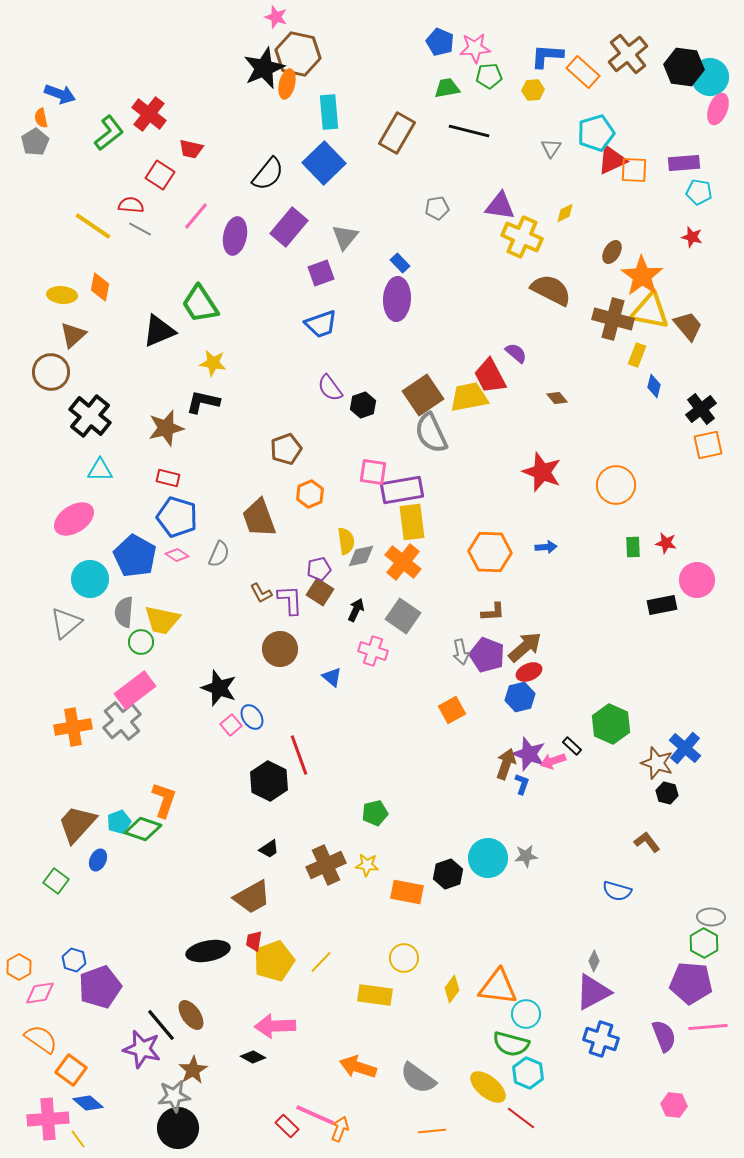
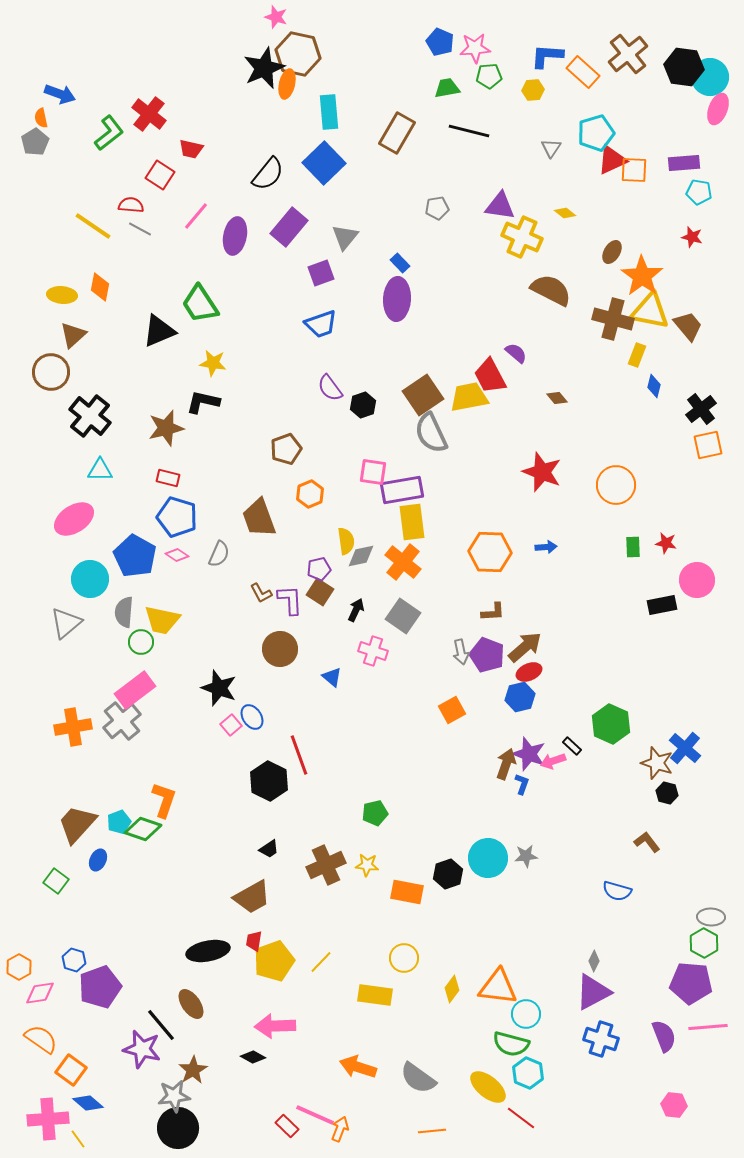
yellow diamond at (565, 213): rotated 65 degrees clockwise
brown ellipse at (191, 1015): moved 11 px up
